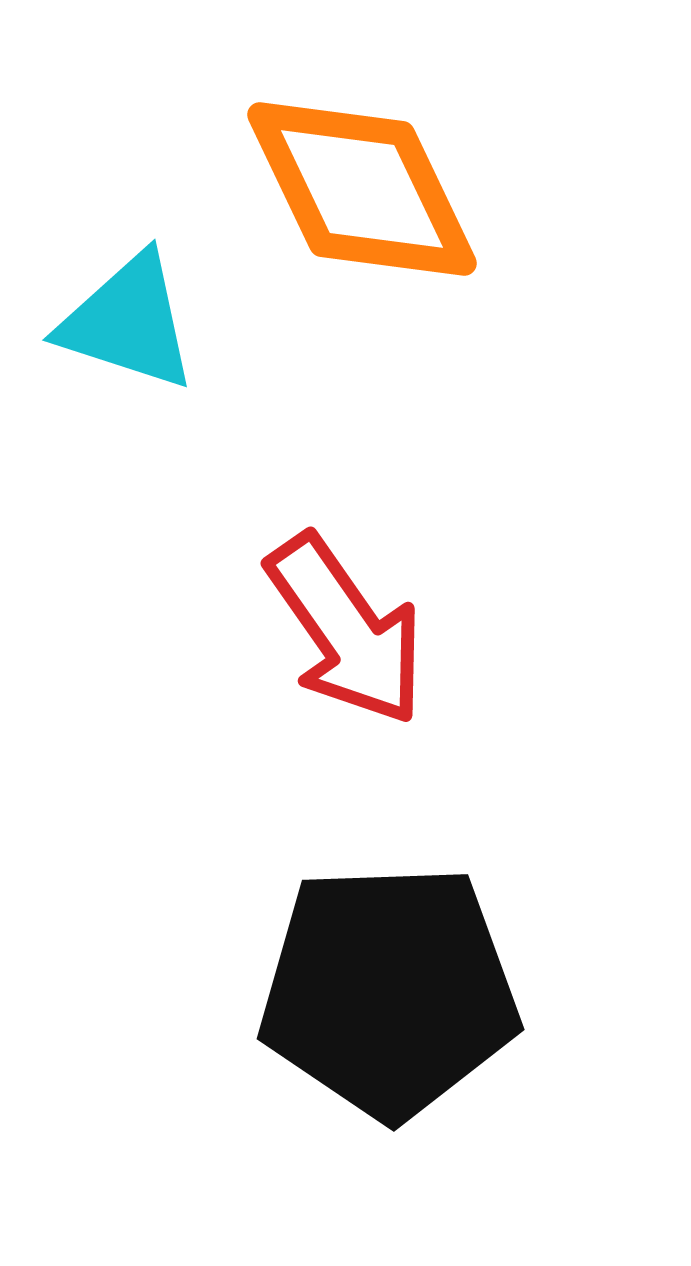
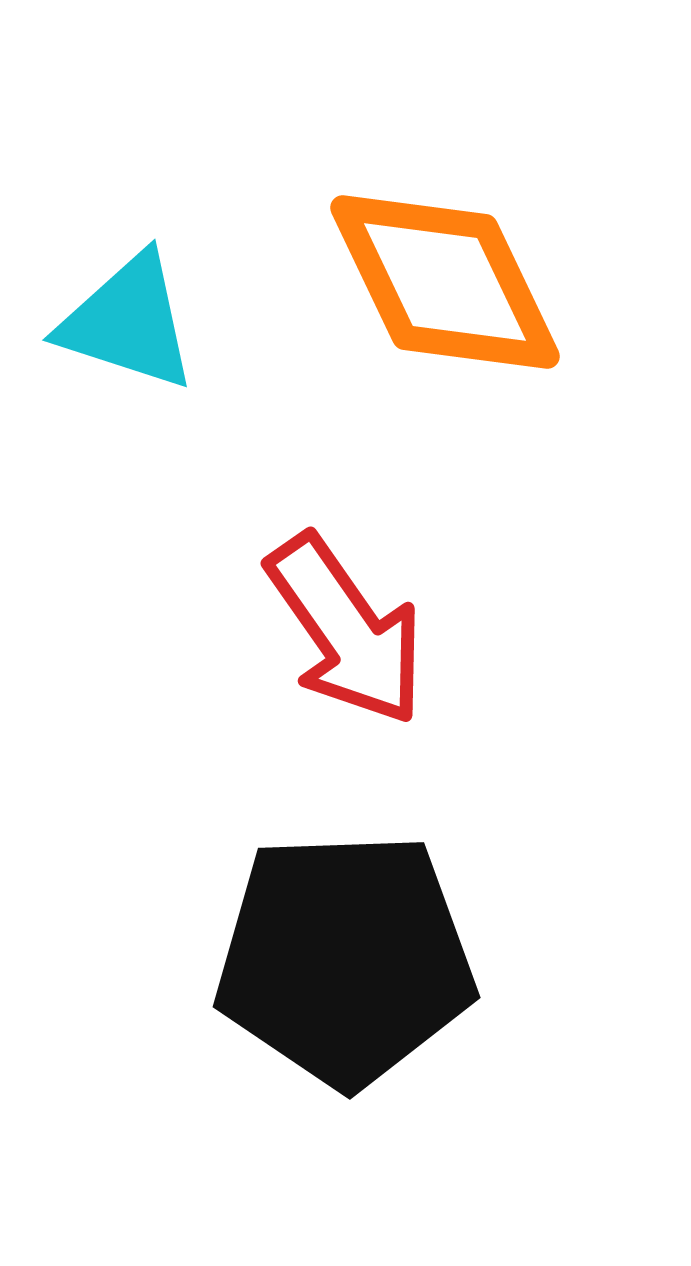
orange diamond: moved 83 px right, 93 px down
black pentagon: moved 44 px left, 32 px up
